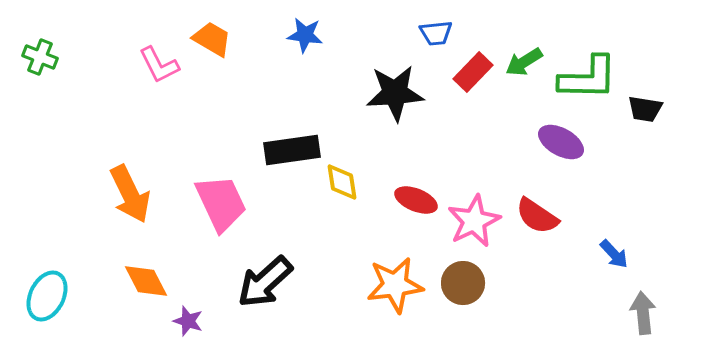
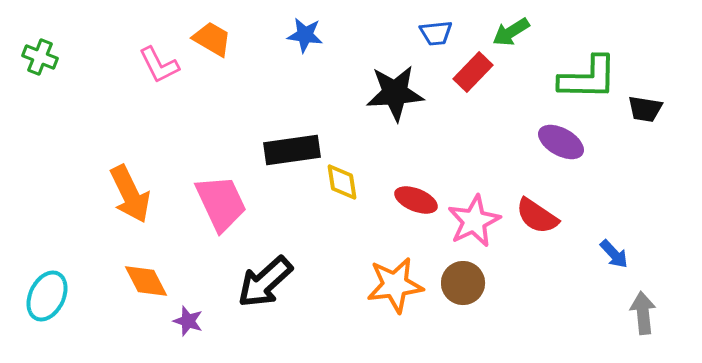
green arrow: moved 13 px left, 30 px up
